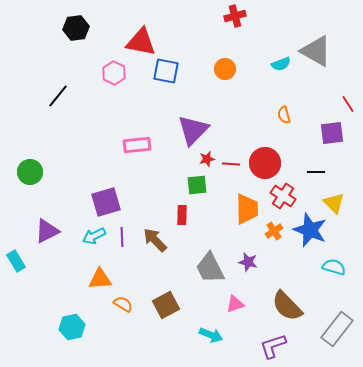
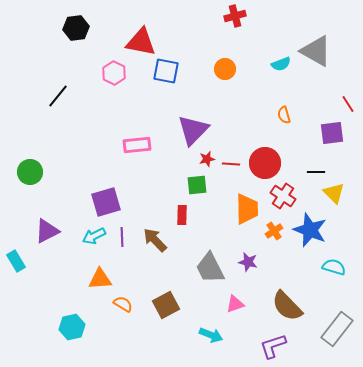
yellow triangle at (334, 203): moved 10 px up
